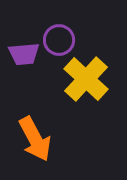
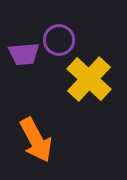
yellow cross: moved 3 px right
orange arrow: moved 1 px right, 1 px down
